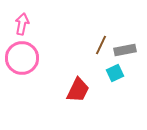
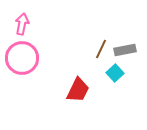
brown line: moved 4 px down
cyan square: rotated 18 degrees counterclockwise
